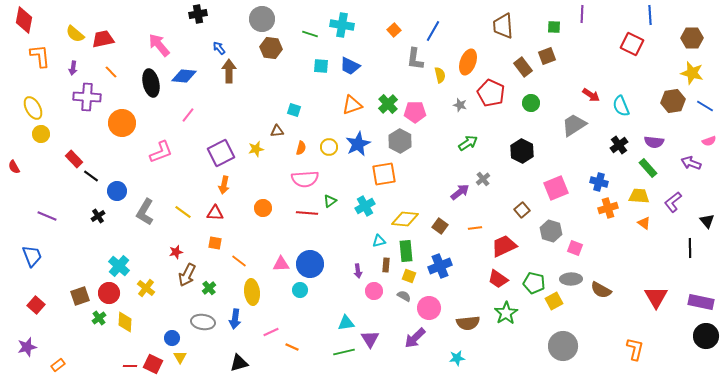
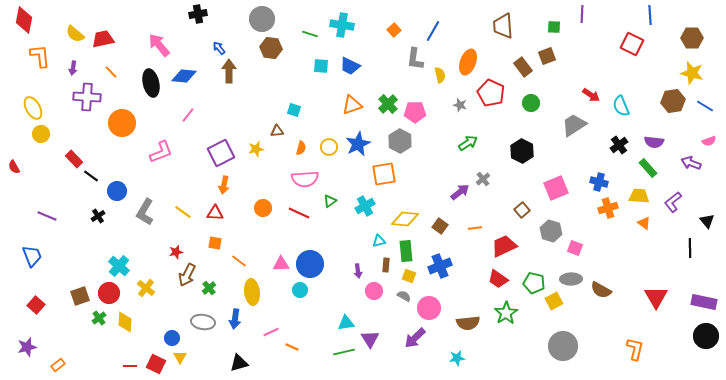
red line at (307, 213): moved 8 px left; rotated 20 degrees clockwise
purple rectangle at (701, 302): moved 3 px right
red square at (153, 364): moved 3 px right
